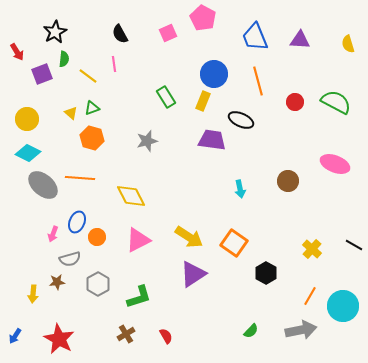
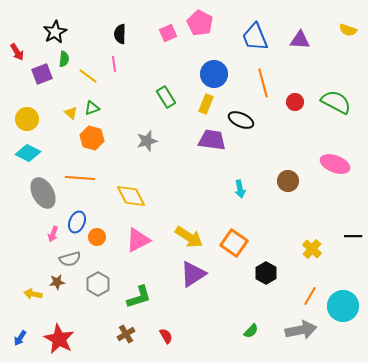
pink pentagon at (203, 18): moved 3 px left, 5 px down
black semicircle at (120, 34): rotated 30 degrees clockwise
yellow semicircle at (348, 44): moved 14 px up; rotated 54 degrees counterclockwise
orange line at (258, 81): moved 5 px right, 2 px down
yellow rectangle at (203, 101): moved 3 px right, 3 px down
gray ellipse at (43, 185): moved 8 px down; rotated 20 degrees clockwise
black line at (354, 245): moved 1 px left, 9 px up; rotated 30 degrees counterclockwise
yellow arrow at (33, 294): rotated 96 degrees clockwise
blue arrow at (15, 336): moved 5 px right, 2 px down
